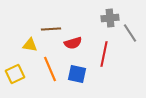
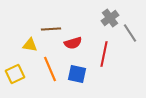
gray cross: rotated 30 degrees counterclockwise
